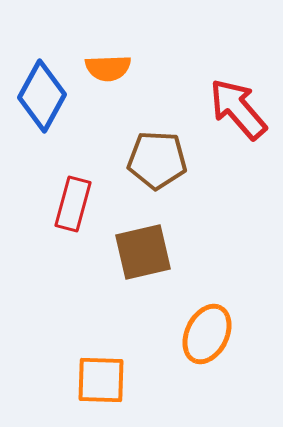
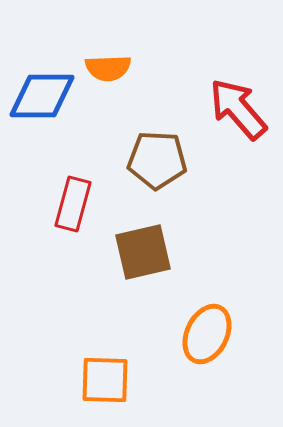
blue diamond: rotated 62 degrees clockwise
orange square: moved 4 px right
